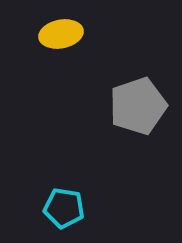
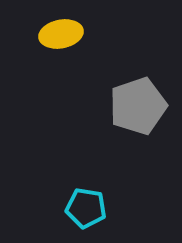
cyan pentagon: moved 22 px right
